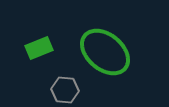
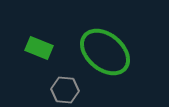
green rectangle: rotated 44 degrees clockwise
